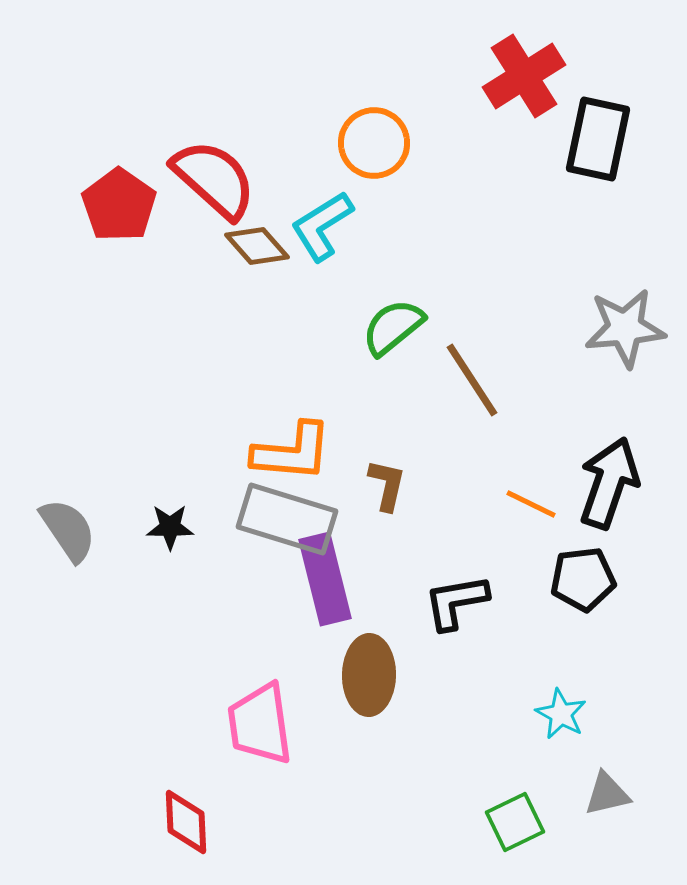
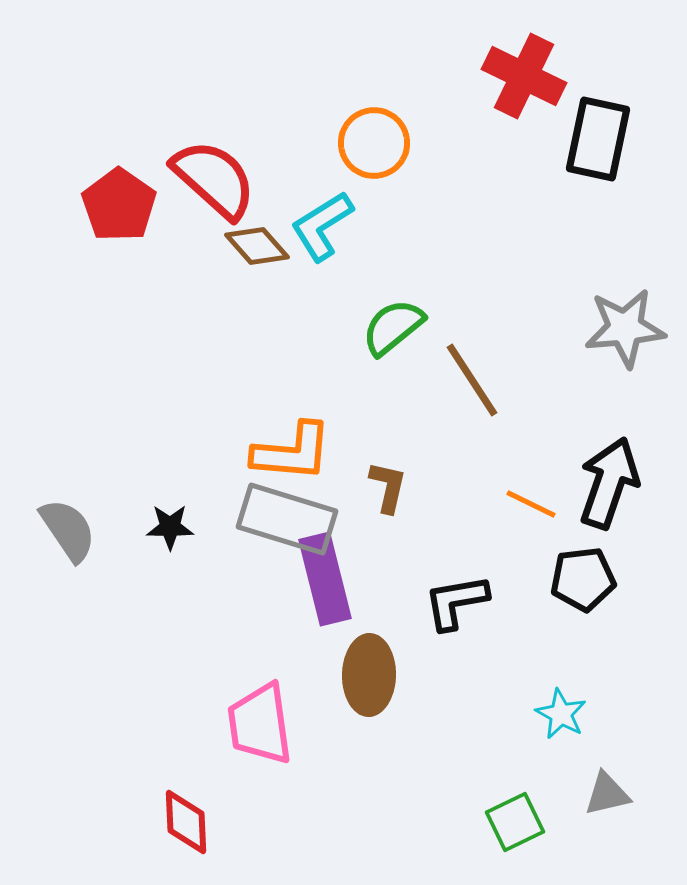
red cross: rotated 32 degrees counterclockwise
brown L-shape: moved 1 px right, 2 px down
